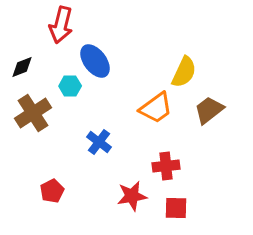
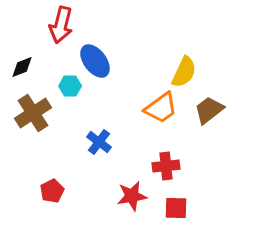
orange trapezoid: moved 5 px right
